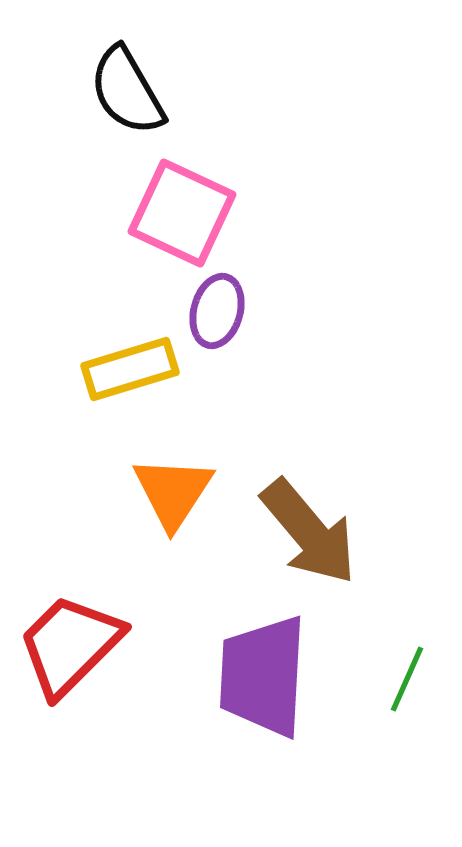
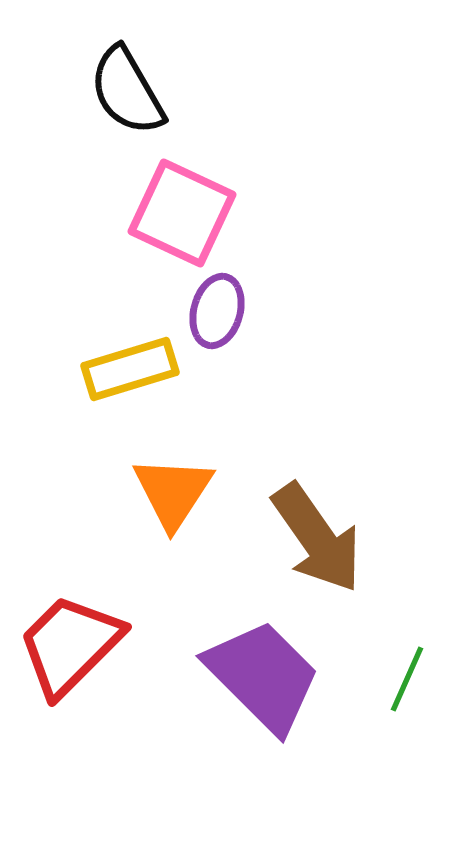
brown arrow: moved 8 px right, 6 px down; rotated 5 degrees clockwise
purple trapezoid: rotated 132 degrees clockwise
